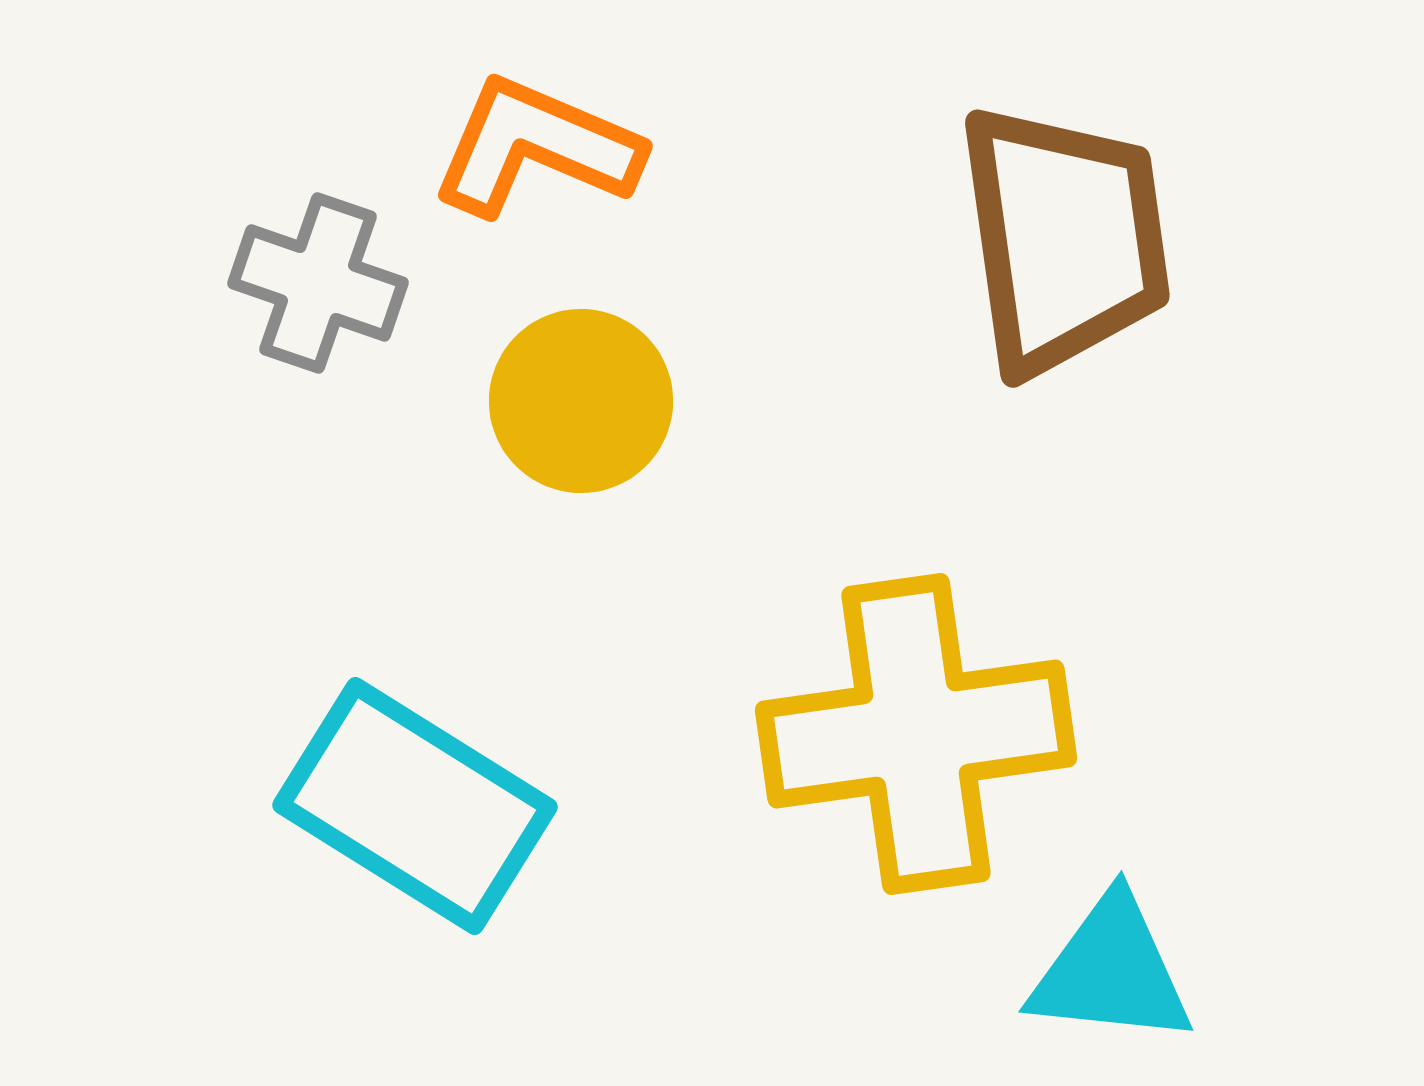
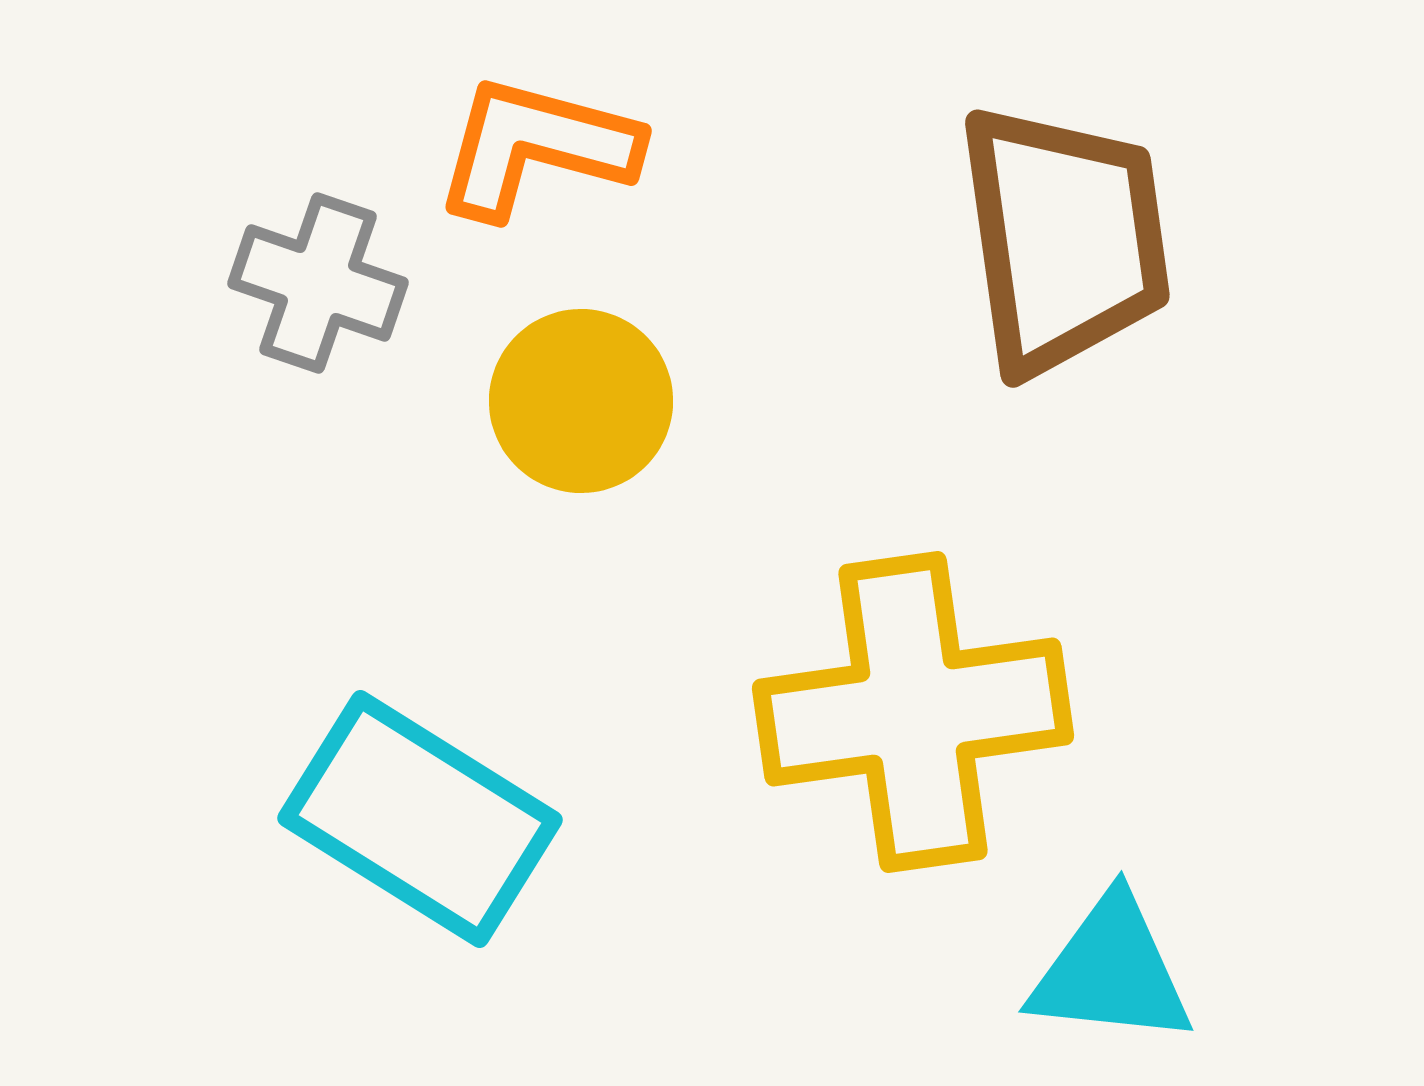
orange L-shape: rotated 8 degrees counterclockwise
yellow cross: moved 3 px left, 22 px up
cyan rectangle: moved 5 px right, 13 px down
